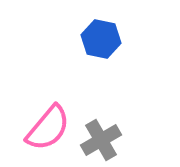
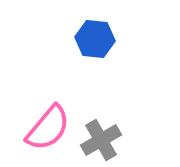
blue hexagon: moved 6 px left; rotated 6 degrees counterclockwise
